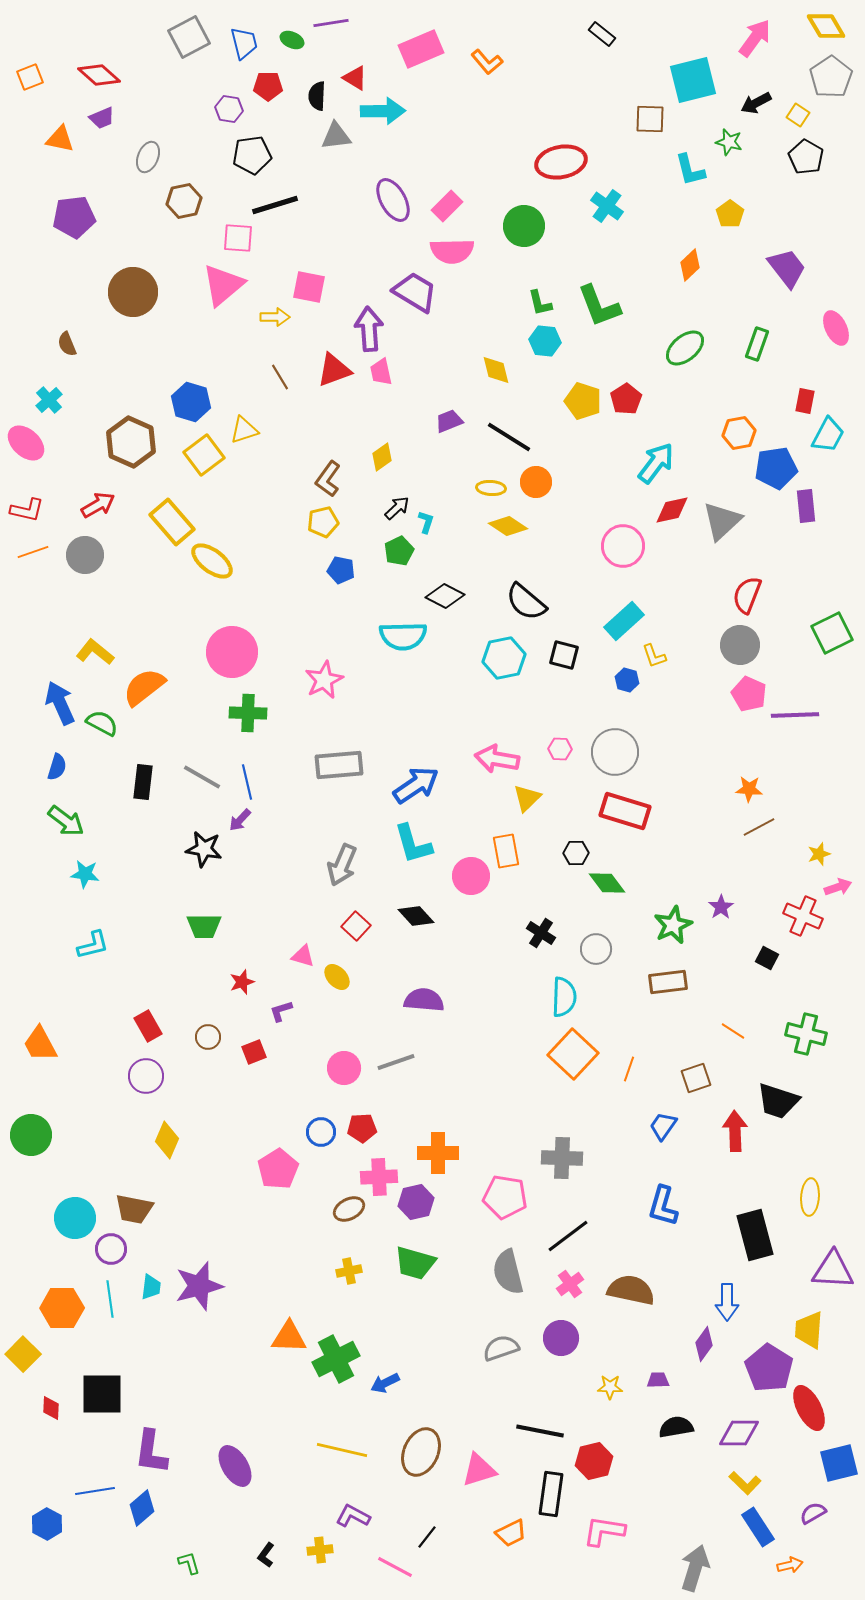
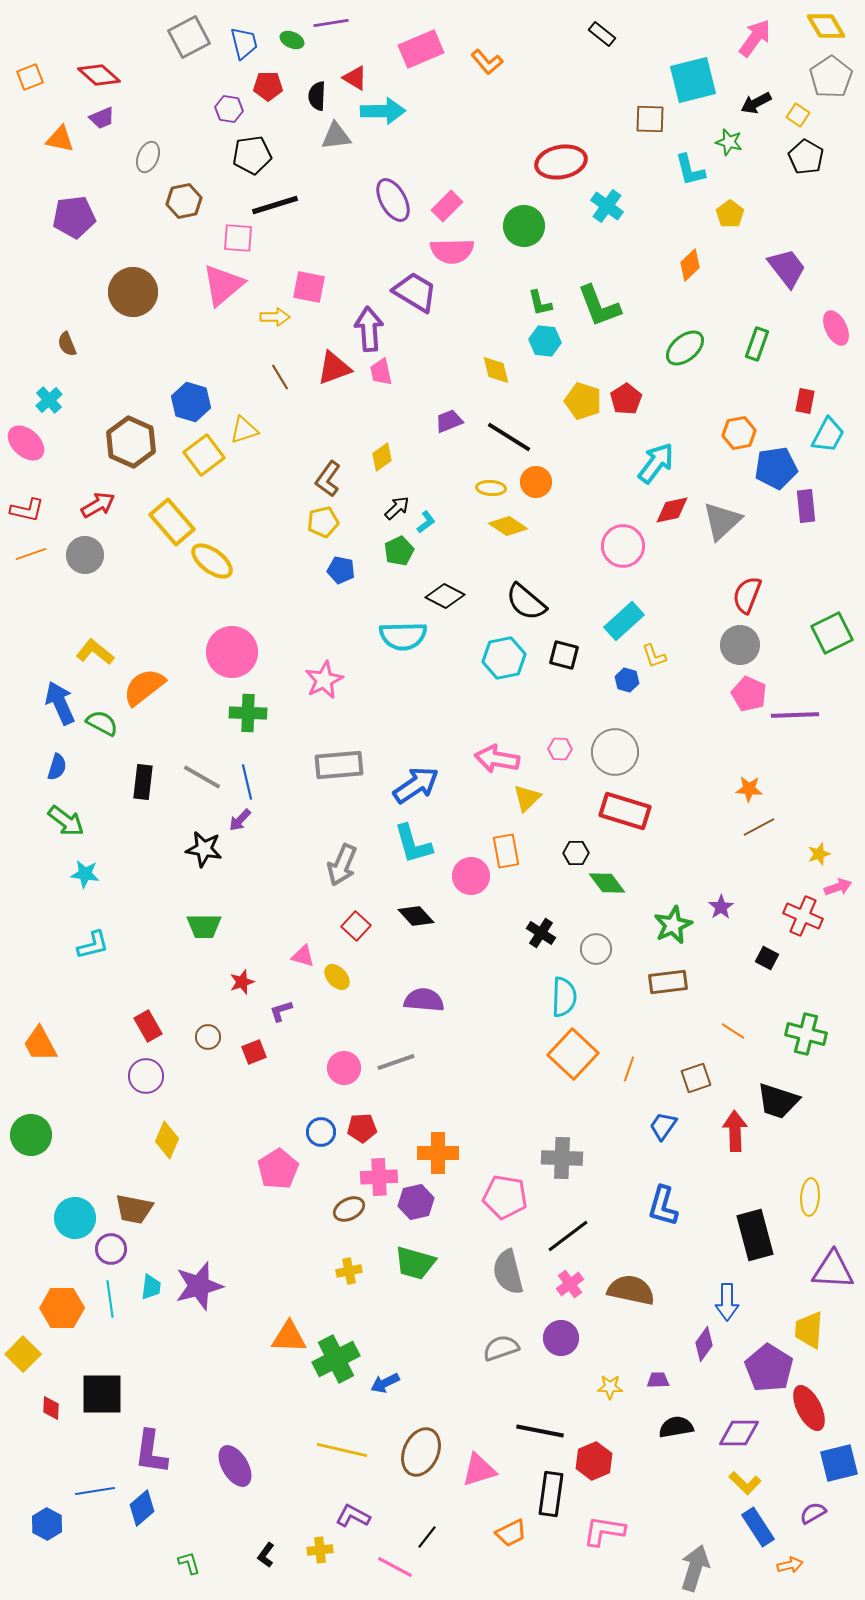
red triangle at (334, 370): moved 2 px up
cyan L-shape at (426, 522): rotated 35 degrees clockwise
orange line at (33, 552): moved 2 px left, 2 px down
red hexagon at (594, 1461): rotated 9 degrees counterclockwise
